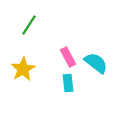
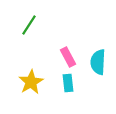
cyan semicircle: moved 2 px right, 1 px up; rotated 125 degrees counterclockwise
yellow star: moved 8 px right, 13 px down
